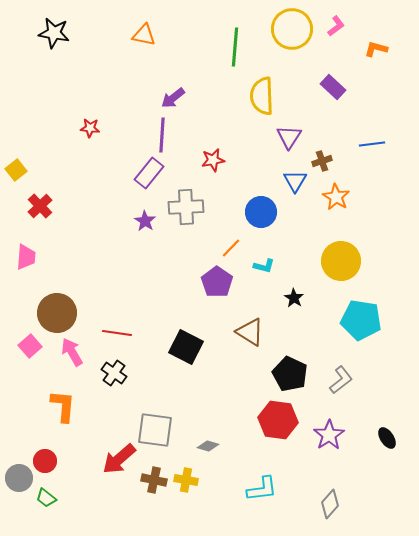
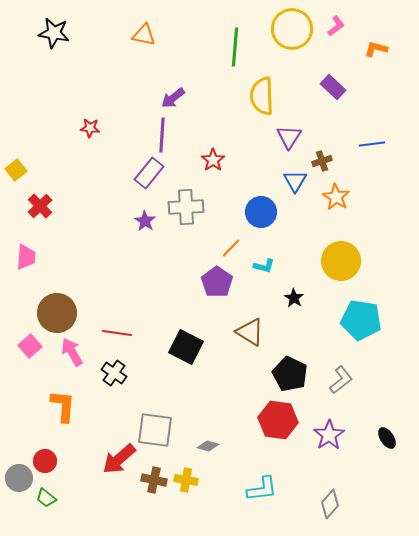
red star at (213, 160): rotated 25 degrees counterclockwise
